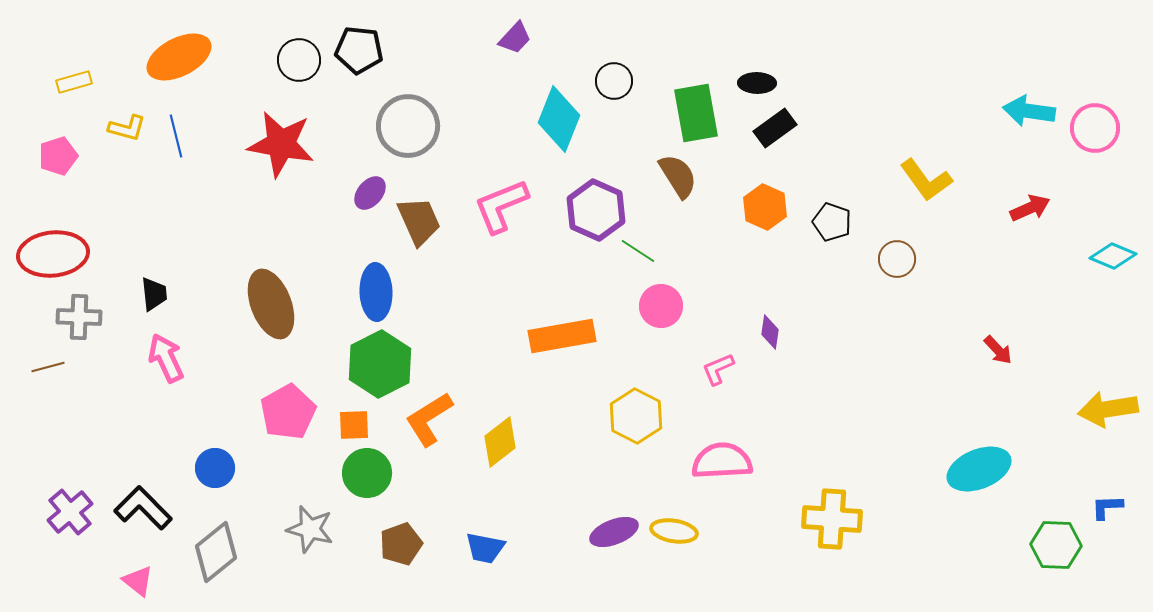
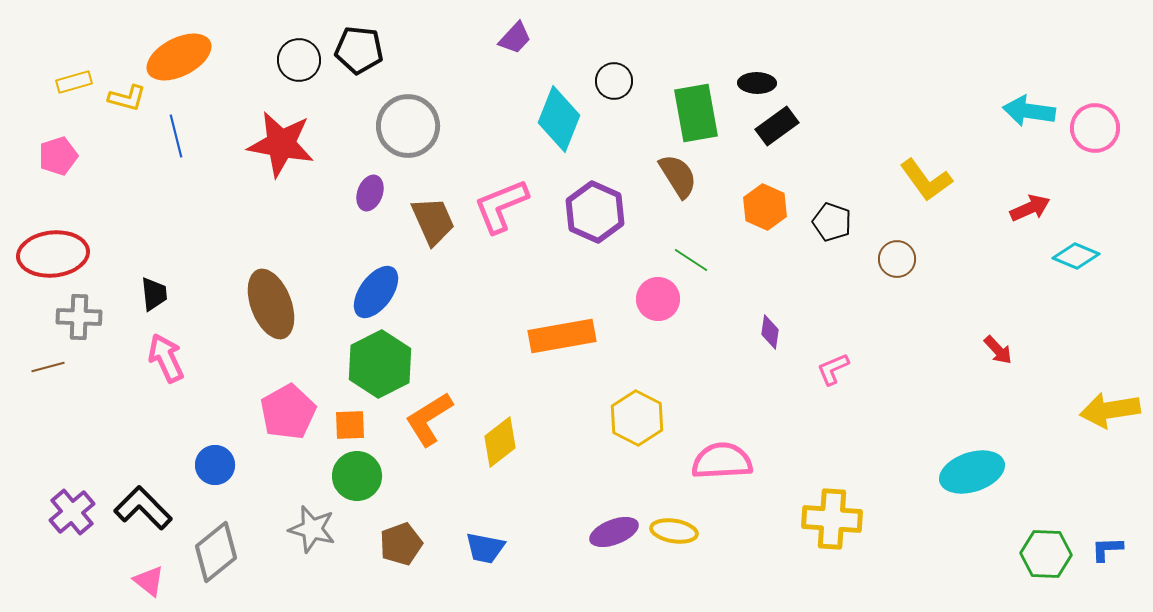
yellow L-shape at (127, 128): moved 30 px up
black rectangle at (775, 128): moved 2 px right, 2 px up
purple ellipse at (370, 193): rotated 20 degrees counterclockwise
purple hexagon at (596, 210): moved 1 px left, 2 px down
brown trapezoid at (419, 221): moved 14 px right
green line at (638, 251): moved 53 px right, 9 px down
cyan diamond at (1113, 256): moved 37 px left
blue ellipse at (376, 292): rotated 38 degrees clockwise
pink circle at (661, 306): moved 3 px left, 7 px up
pink L-shape at (718, 369): moved 115 px right
yellow arrow at (1108, 409): moved 2 px right, 1 px down
yellow hexagon at (636, 416): moved 1 px right, 2 px down
orange square at (354, 425): moved 4 px left
blue circle at (215, 468): moved 3 px up
cyan ellipse at (979, 469): moved 7 px left, 3 px down; rotated 4 degrees clockwise
green circle at (367, 473): moved 10 px left, 3 px down
blue L-shape at (1107, 507): moved 42 px down
purple cross at (70, 512): moved 2 px right
gray star at (310, 529): moved 2 px right
green hexagon at (1056, 545): moved 10 px left, 9 px down
pink triangle at (138, 581): moved 11 px right
